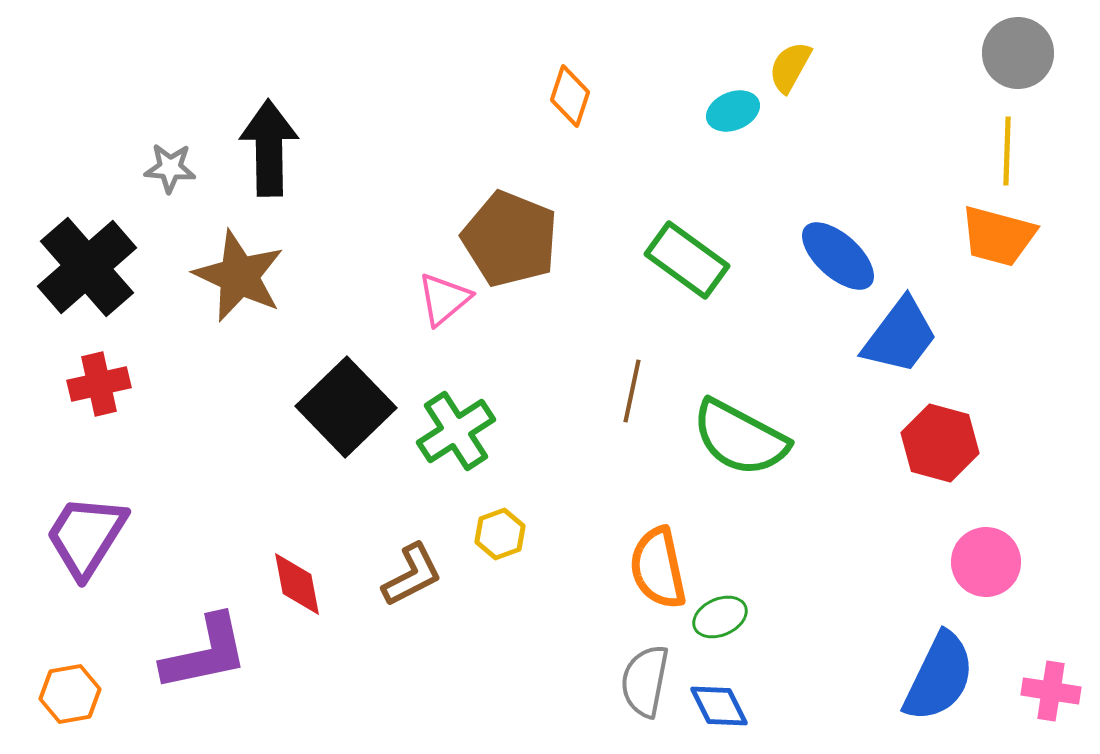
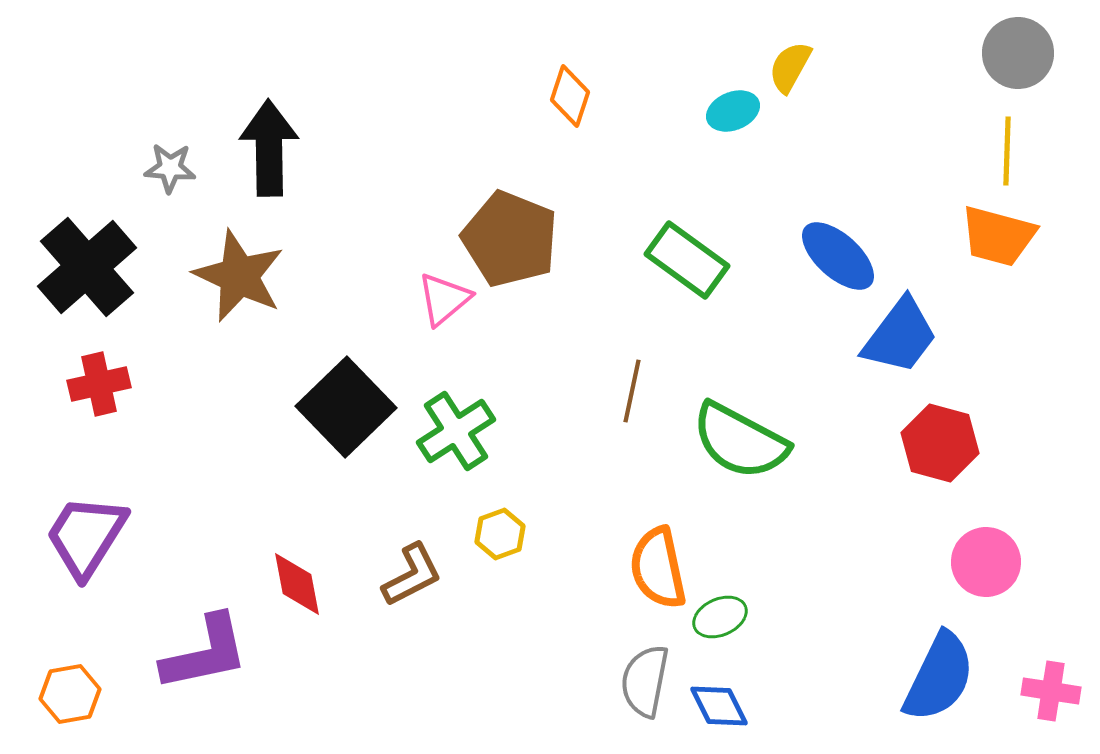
green semicircle: moved 3 px down
